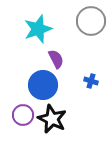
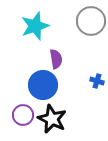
cyan star: moved 3 px left, 3 px up
purple semicircle: rotated 18 degrees clockwise
blue cross: moved 6 px right
